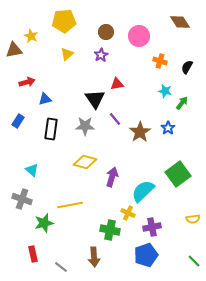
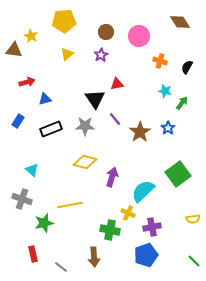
brown triangle: rotated 18 degrees clockwise
black rectangle: rotated 60 degrees clockwise
